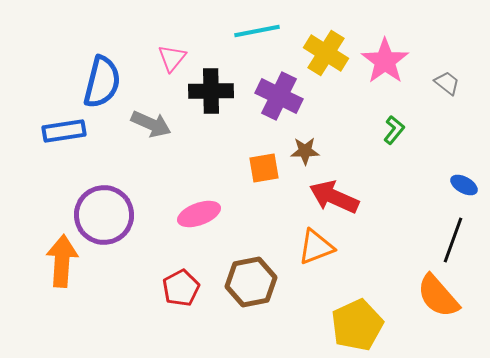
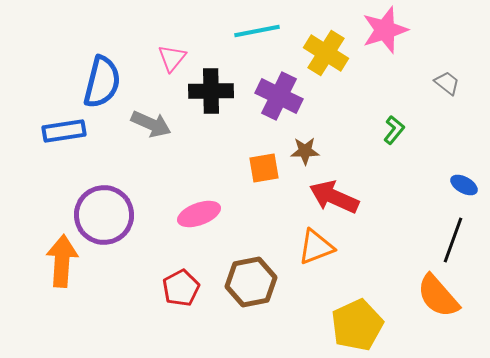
pink star: moved 31 px up; rotated 18 degrees clockwise
